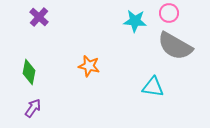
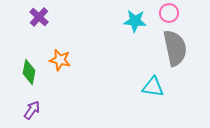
gray semicircle: moved 2 px down; rotated 132 degrees counterclockwise
orange star: moved 29 px left, 6 px up
purple arrow: moved 1 px left, 2 px down
